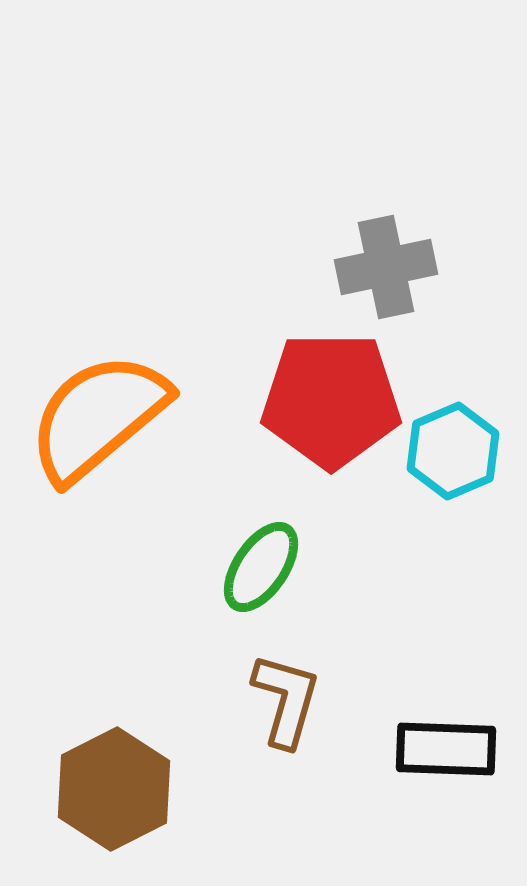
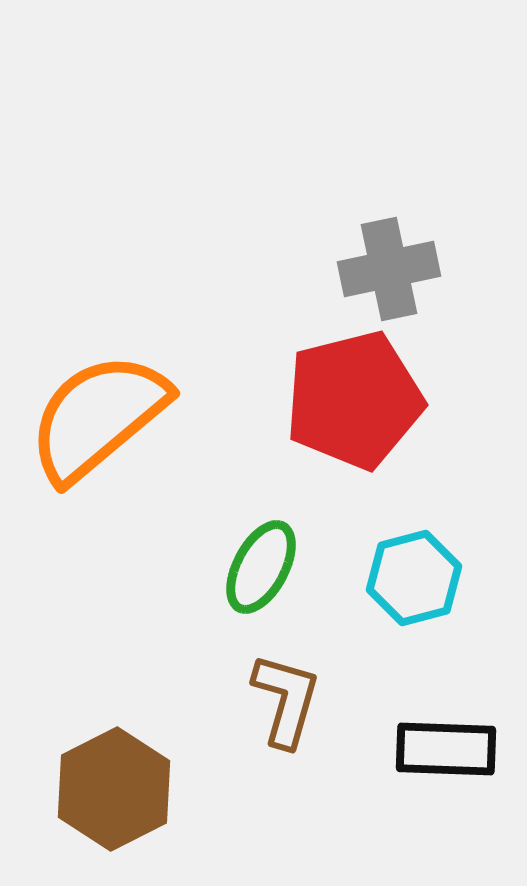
gray cross: moved 3 px right, 2 px down
red pentagon: moved 23 px right; rotated 14 degrees counterclockwise
cyan hexagon: moved 39 px left, 127 px down; rotated 8 degrees clockwise
green ellipse: rotated 6 degrees counterclockwise
